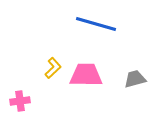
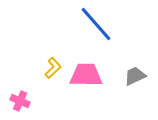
blue line: rotated 33 degrees clockwise
gray trapezoid: moved 3 px up; rotated 10 degrees counterclockwise
pink cross: rotated 30 degrees clockwise
